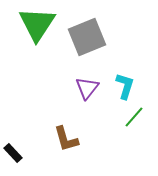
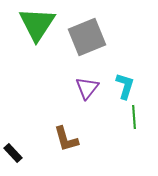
green line: rotated 45 degrees counterclockwise
